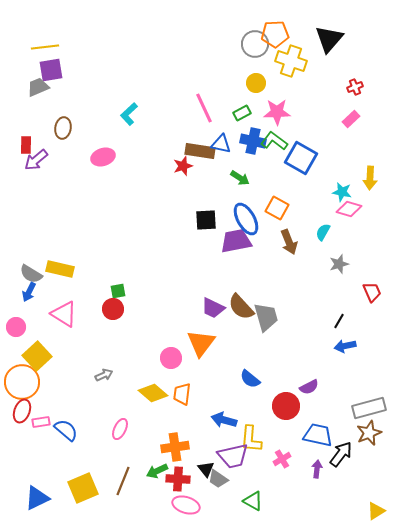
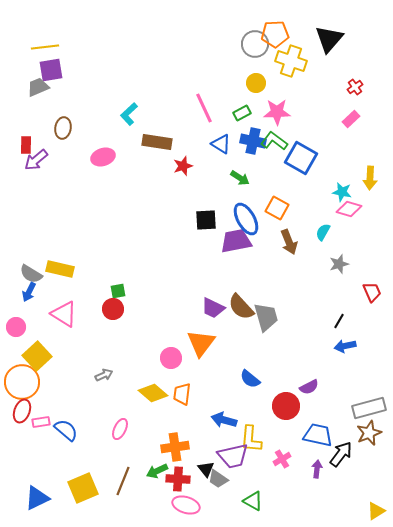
red cross at (355, 87): rotated 14 degrees counterclockwise
blue triangle at (221, 144): rotated 20 degrees clockwise
brown rectangle at (200, 151): moved 43 px left, 9 px up
